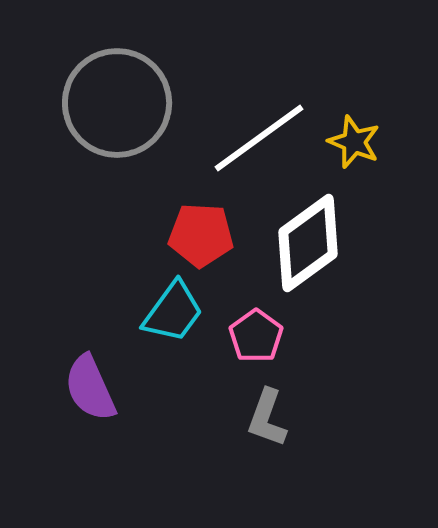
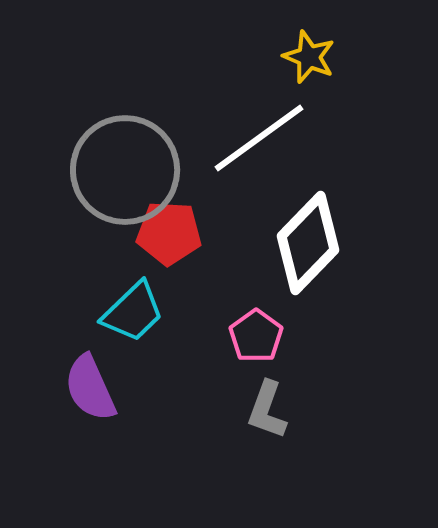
gray circle: moved 8 px right, 67 px down
yellow star: moved 45 px left, 85 px up
red pentagon: moved 32 px left, 2 px up
white diamond: rotated 10 degrees counterclockwise
cyan trapezoid: moved 40 px left; rotated 10 degrees clockwise
gray L-shape: moved 8 px up
